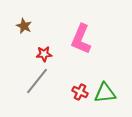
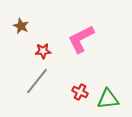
brown star: moved 3 px left
pink L-shape: rotated 40 degrees clockwise
red star: moved 1 px left, 3 px up
green triangle: moved 3 px right, 6 px down
